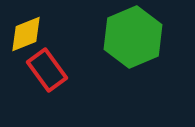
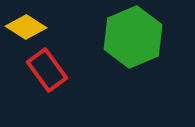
yellow diamond: moved 7 px up; rotated 54 degrees clockwise
